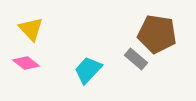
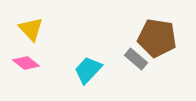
brown pentagon: moved 4 px down
